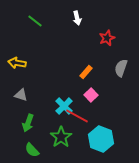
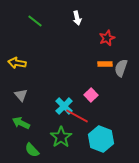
orange rectangle: moved 19 px right, 8 px up; rotated 48 degrees clockwise
gray triangle: rotated 32 degrees clockwise
green arrow: moved 7 px left; rotated 96 degrees clockwise
